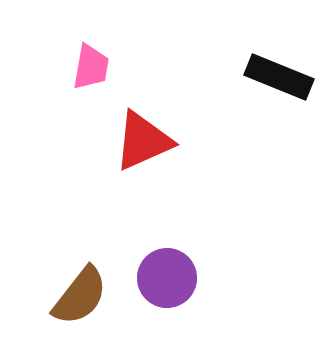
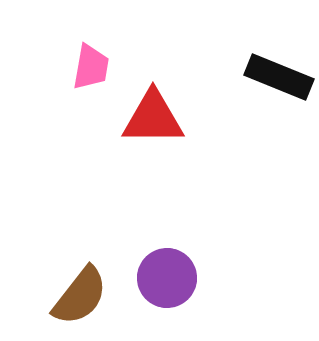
red triangle: moved 10 px right, 23 px up; rotated 24 degrees clockwise
